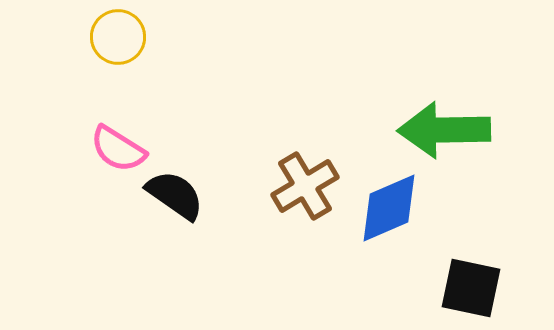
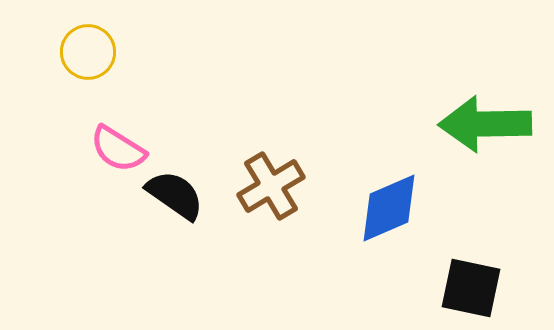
yellow circle: moved 30 px left, 15 px down
green arrow: moved 41 px right, 6 px up
brown cross: moved 34 px left
